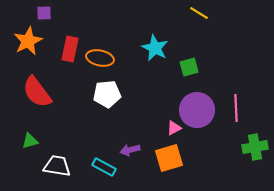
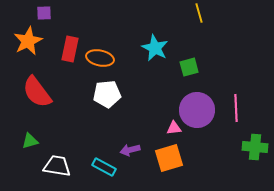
yellow line: rotated 42 degrees clockwise
pink triangle: rotated 21 degrees clockwise
green cross: rotated 15 degrees clockwise
